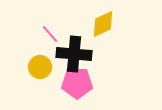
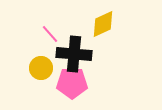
yellow circle: moved 1 px right, 1 px down
pink pentagon: moved 5 px left
